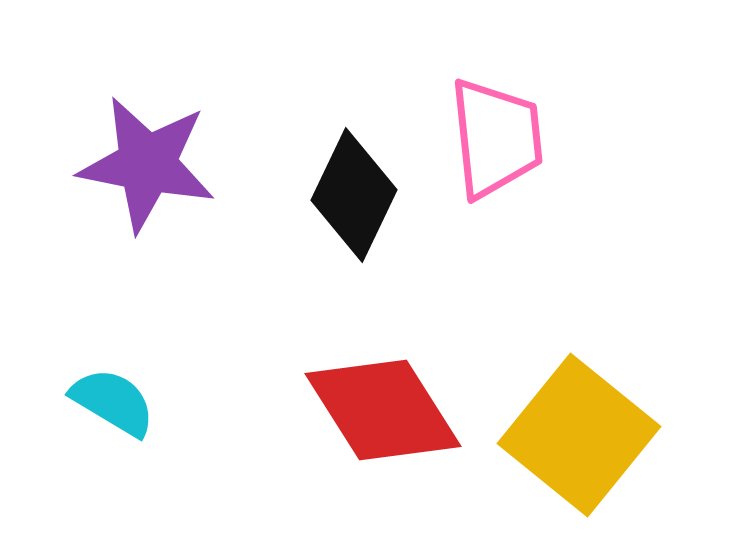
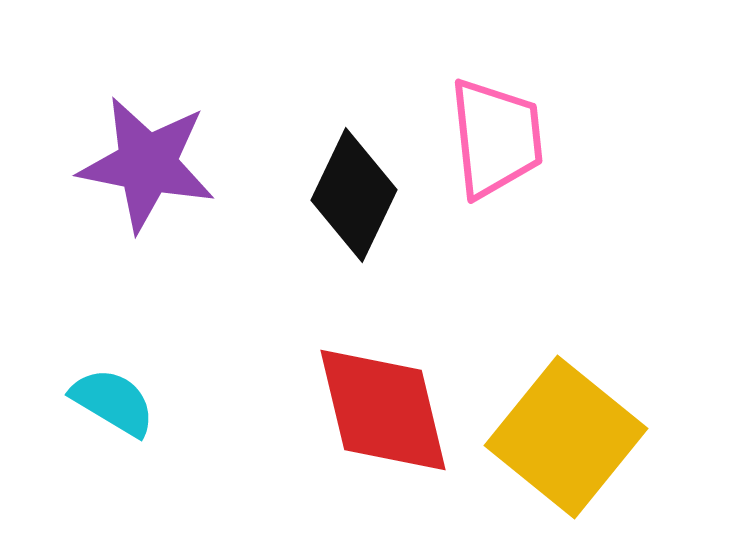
red diamond: rotated 19 degrees clockwise
yellow square: moved 13 px left, 2 px down
